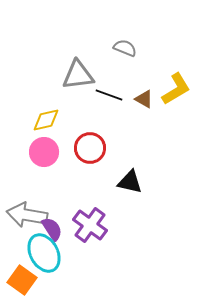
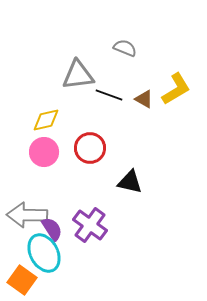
gray arrow: rotated 9 degrees counterclockwise
